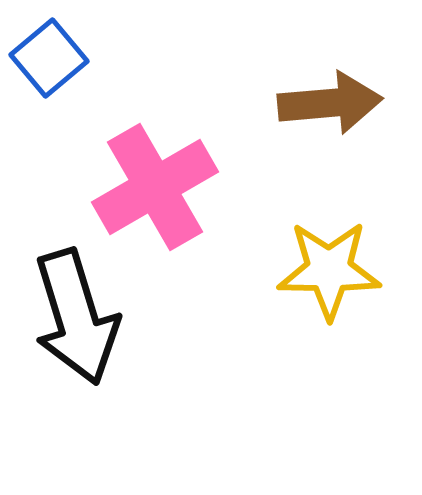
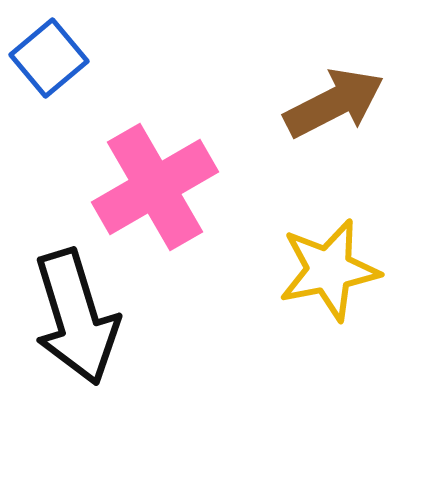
brown arrow: moved 4 px right; rotated 22 degrees counterclockwise
yellow star: rotated 12 degrees counterclockwise
